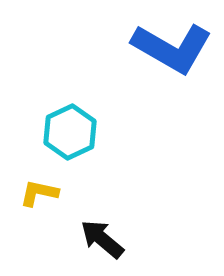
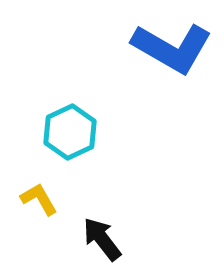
yellow L-shape: moved 6 px down; rotated 48 degrees clockwise
black arrow: rotated 12 degrees clockwise
